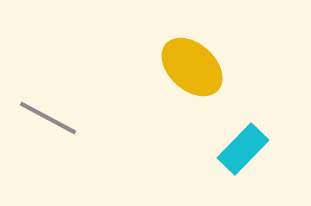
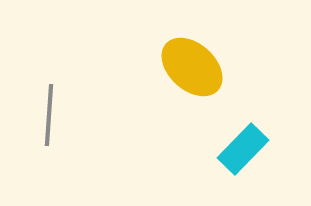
gray line: moved 1 px right, 3 px up; rotated 66 degrees clockwise
